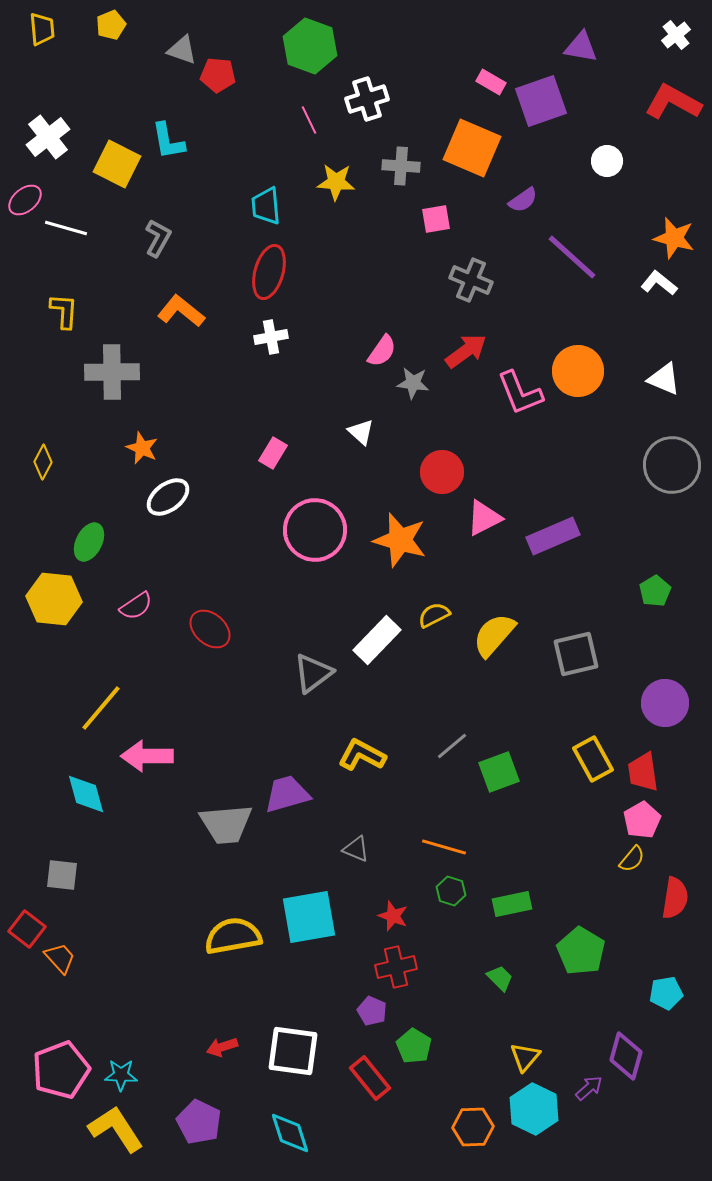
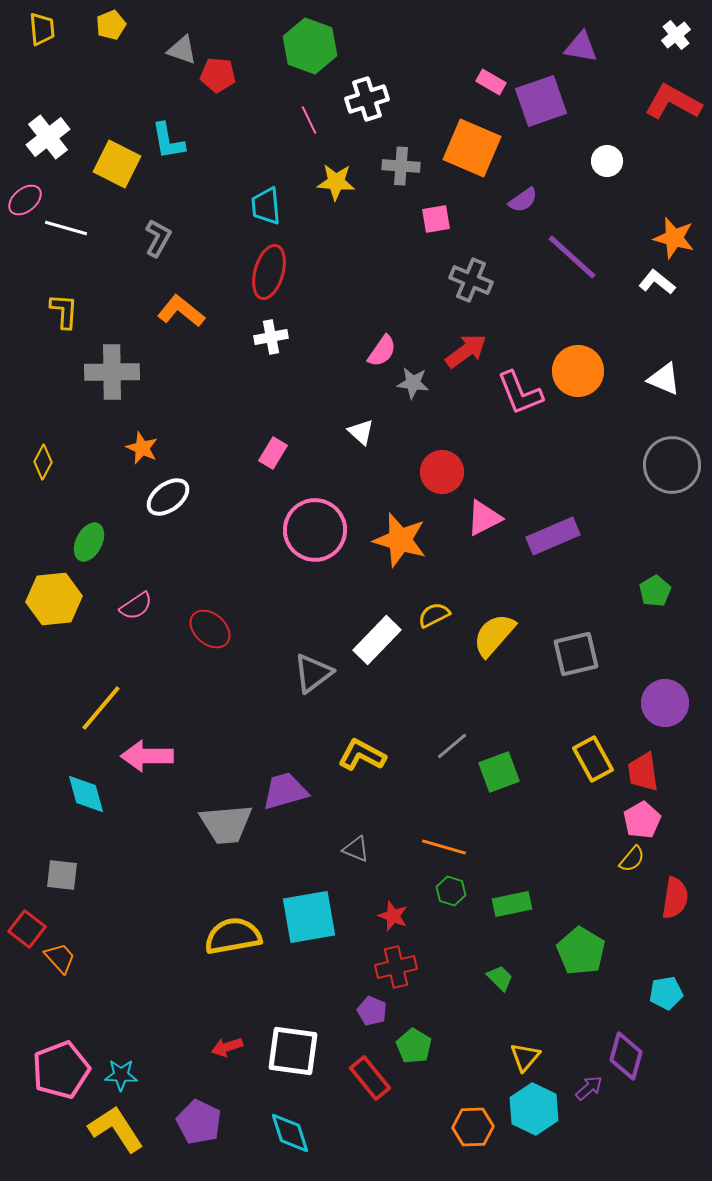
white L-shape at (659, 283): moved 2 px left, 1 px up
yellow hexagon at (54, 599): rotated 12 degrees counterclockwise
purple trapezoid at (287, 794): moved 2 px left, 3 px up
red arrow at (222, 1047): moved 5 px right
